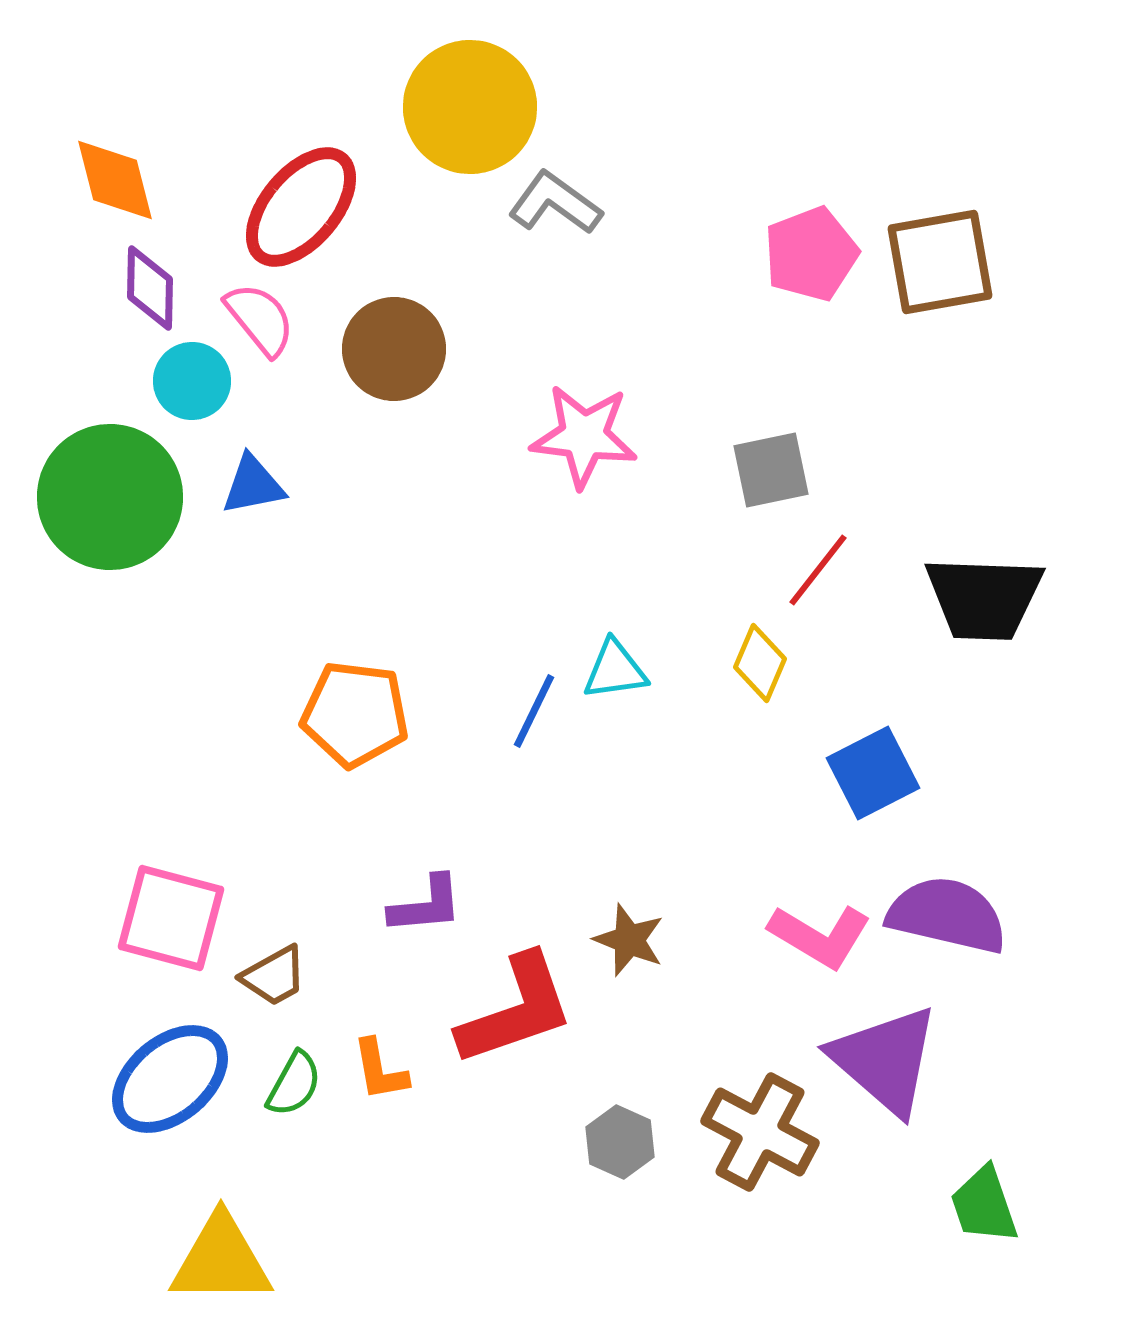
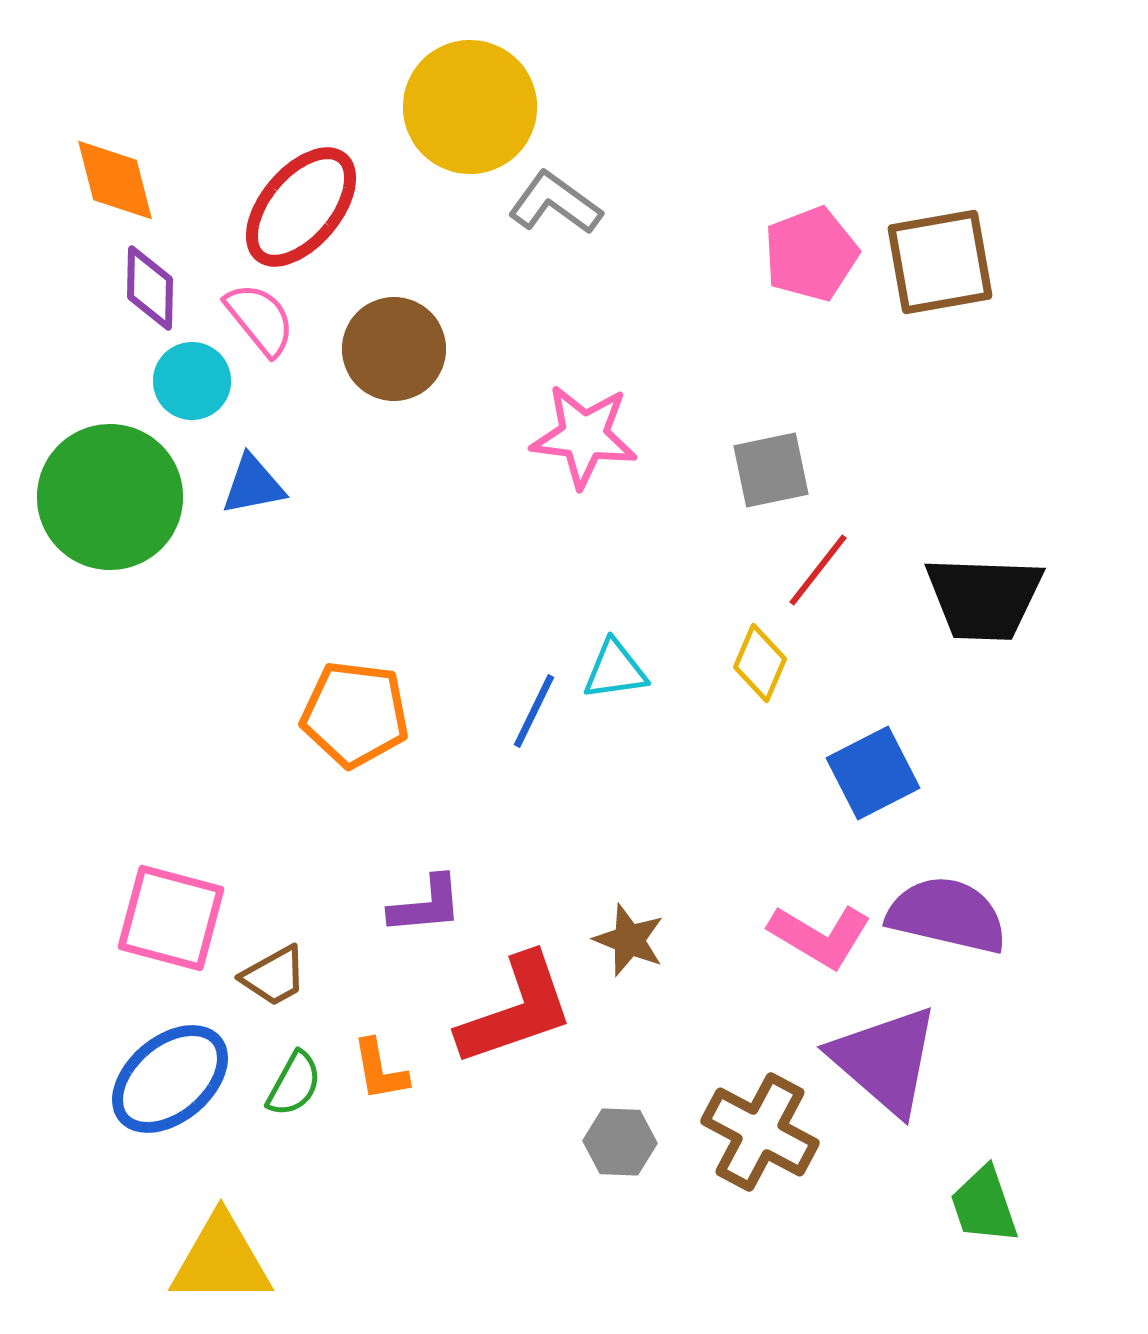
gray hexagon: rotated 22 degrees counterclockwise
